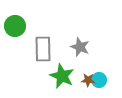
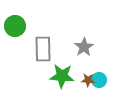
gray star: moved 4 px right; rotated 18 degrees clockwise
green star: rotated 20 degrees counterclockwise
